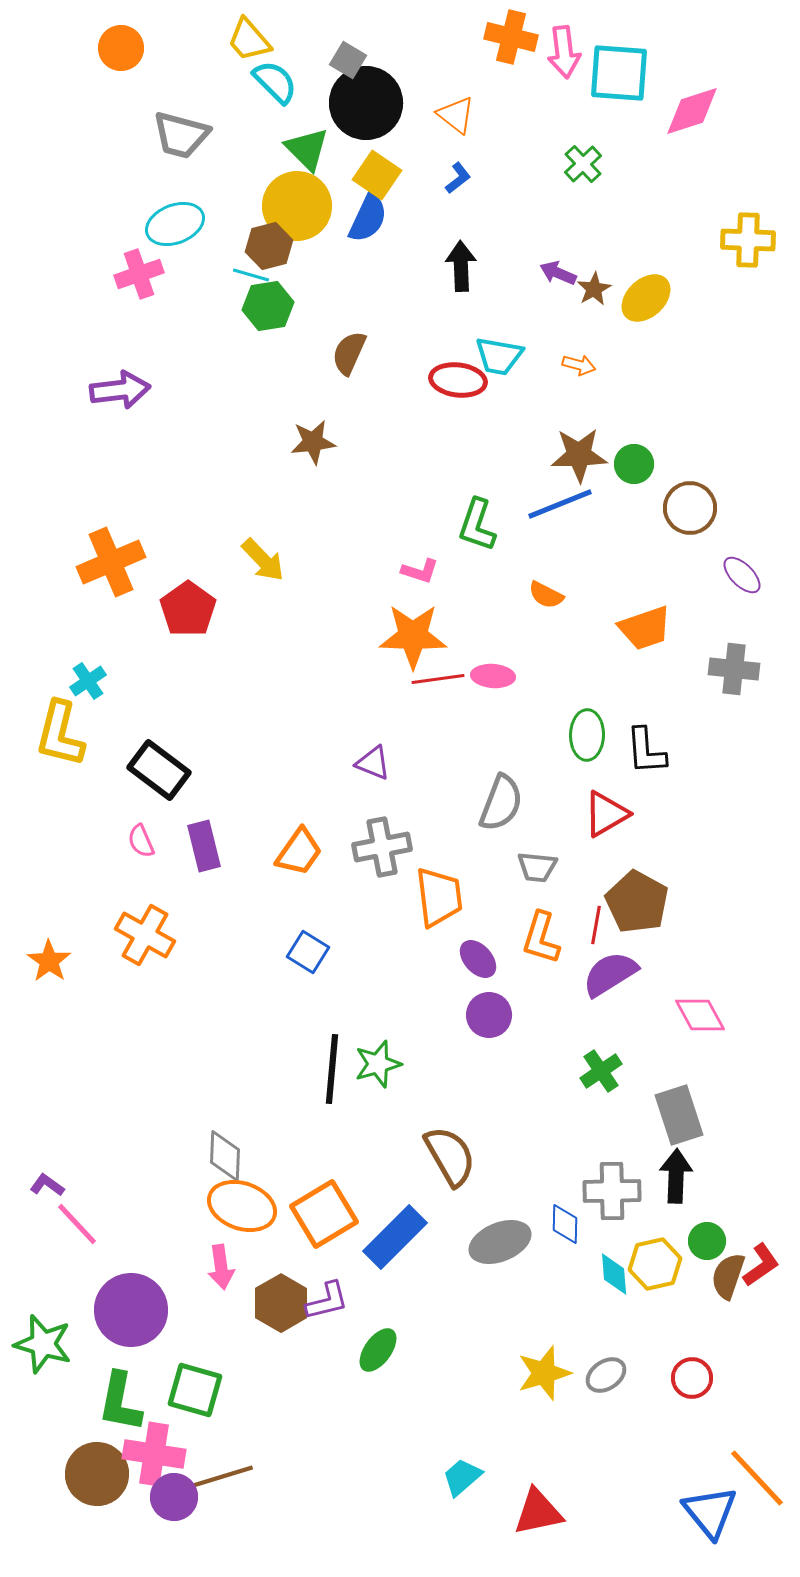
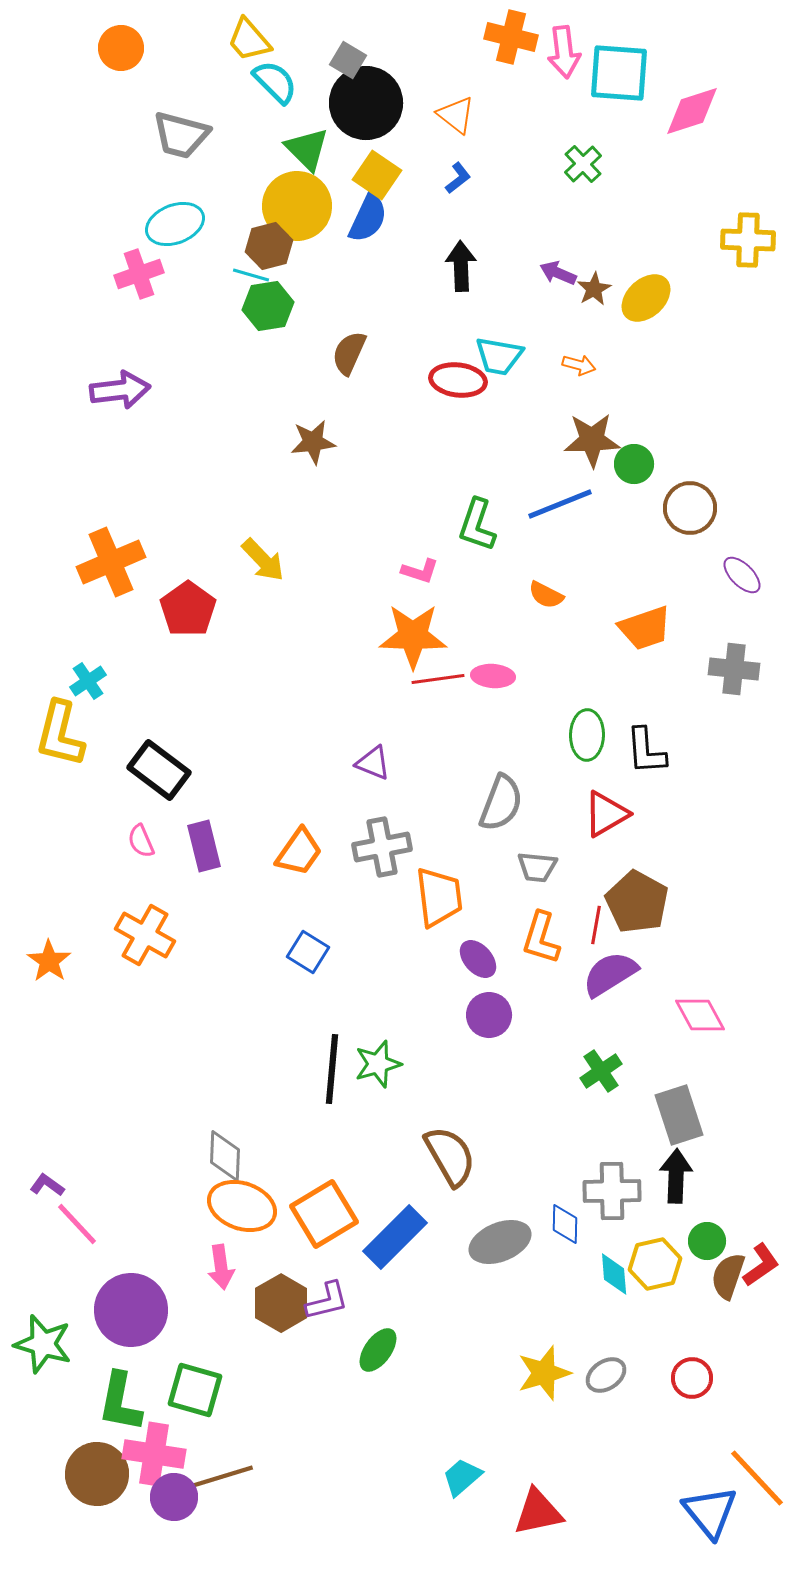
brown star at (579, 455): moved 13 px right, 15 px up
